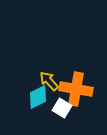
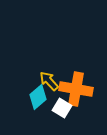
cyan diamond: rotated 15 degrees counterclockwise
